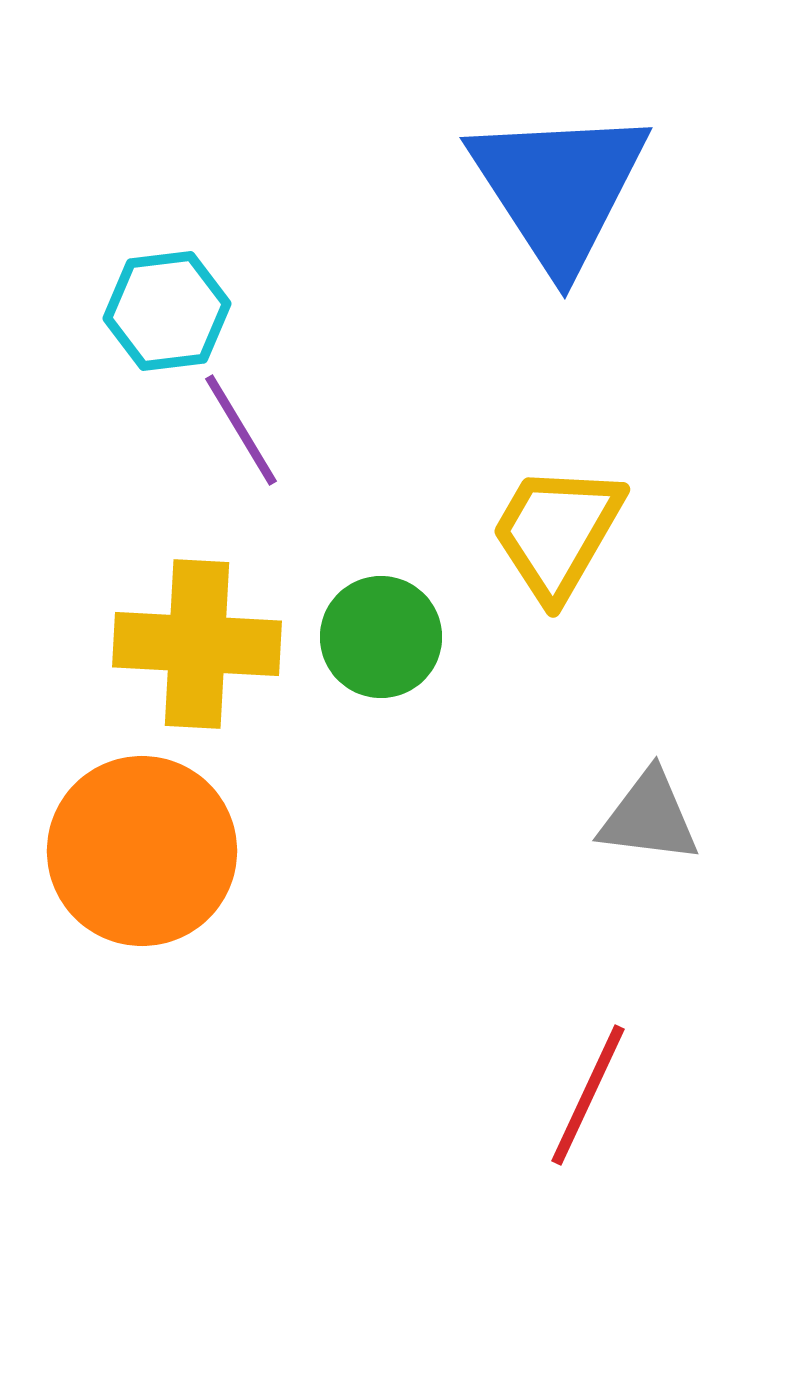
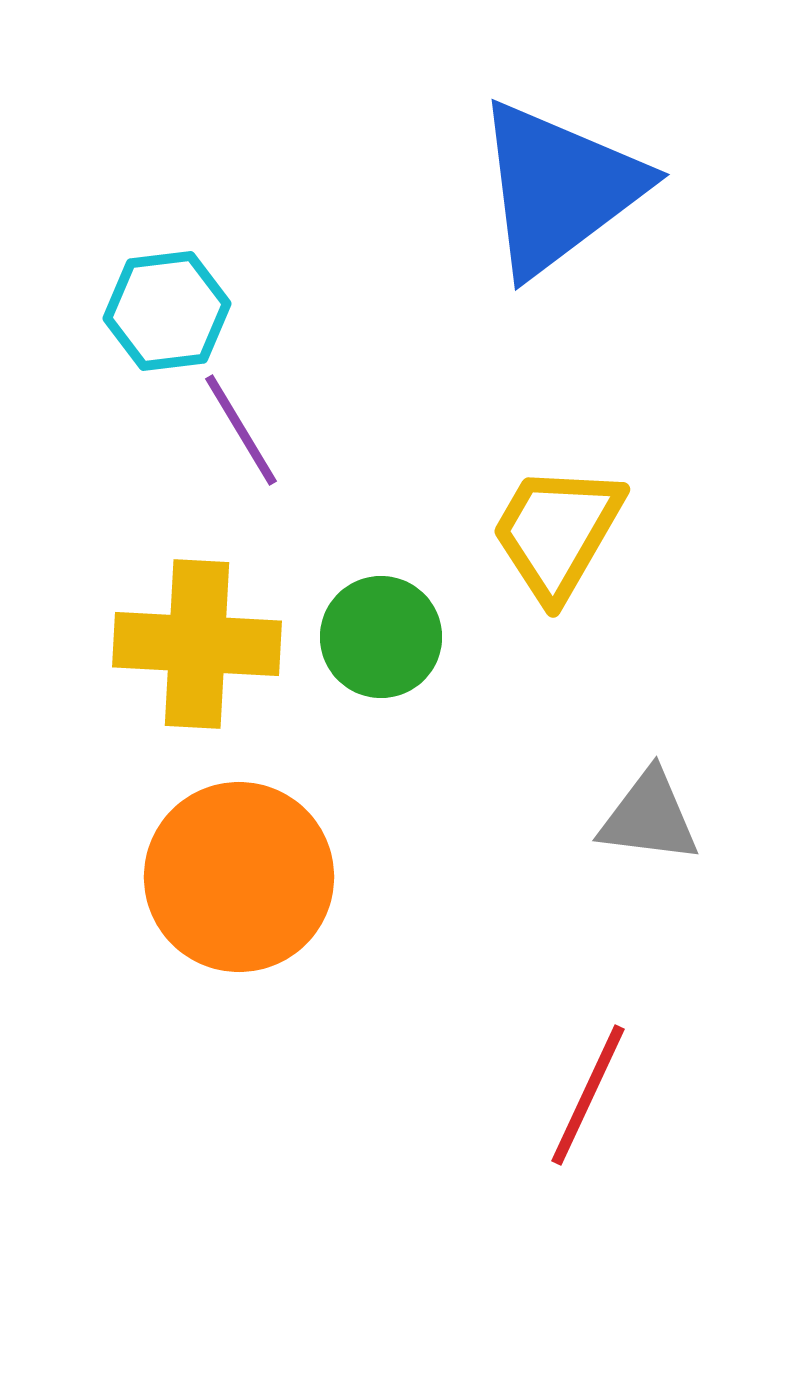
blue triangle: rotated 26 degrees clockwise
orange circle: moved 97 px right, 26 px down
